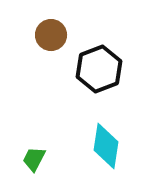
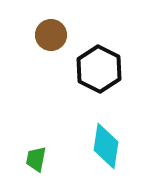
black hexagon: rotated 12 degrees counterclockwise
green trapezoid: moved 2 px right; rotated 16 degrees counterclockwise
